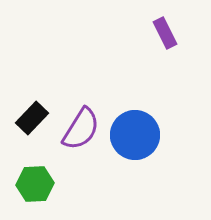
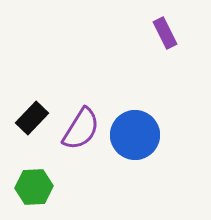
green hexagon: moved 1 px left, 3 px down
